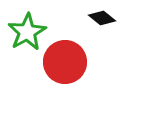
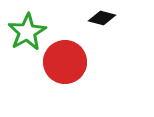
black diamond: rotated 24 degrees counterclockwise
